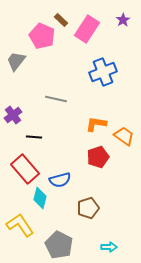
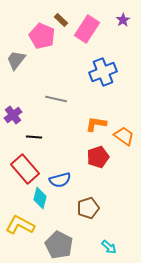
gray trapezoid: moved 1 px up
yellow L-shape: rotated 28 degrees counterclockwise
cyan arrow: rotated 42 degrees clockwise
